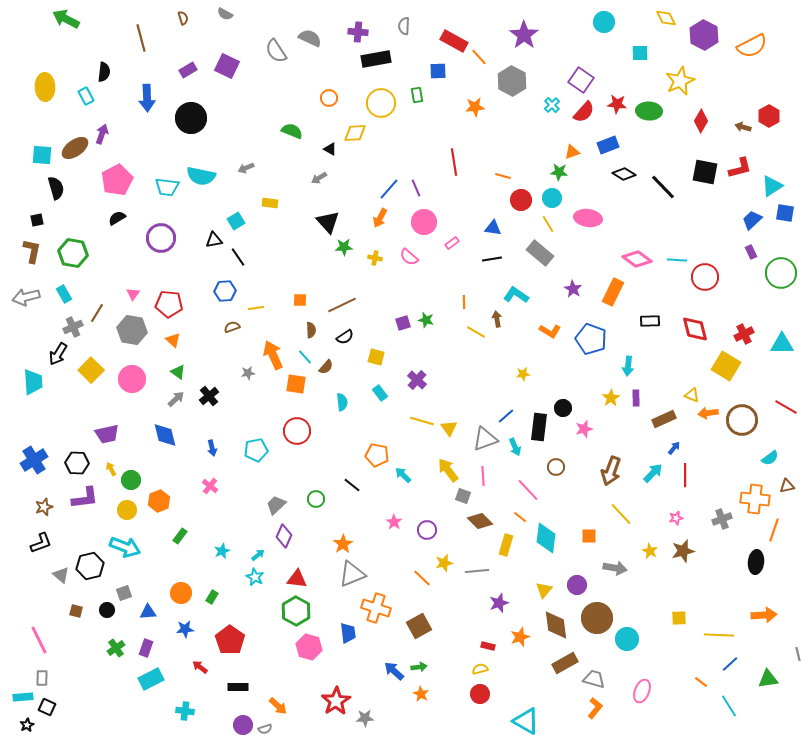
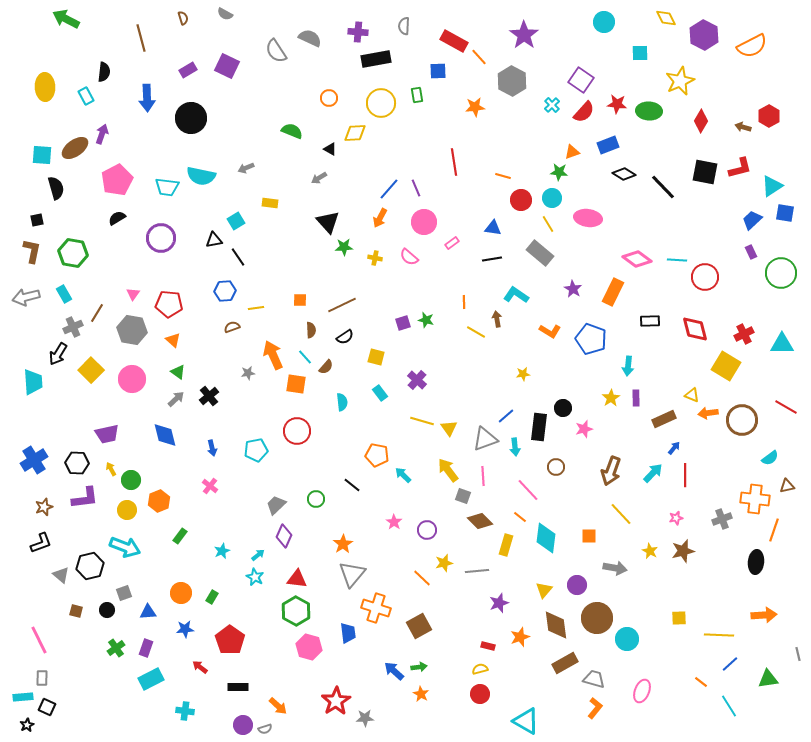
cyan arrow at (515, 447): rotated 18 degrees clockwise
gray triangle at (352, 574): rotated 28 degrees counterclockwise
